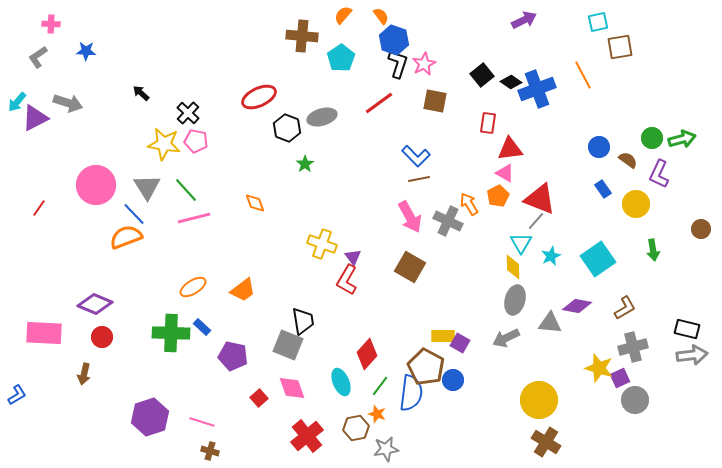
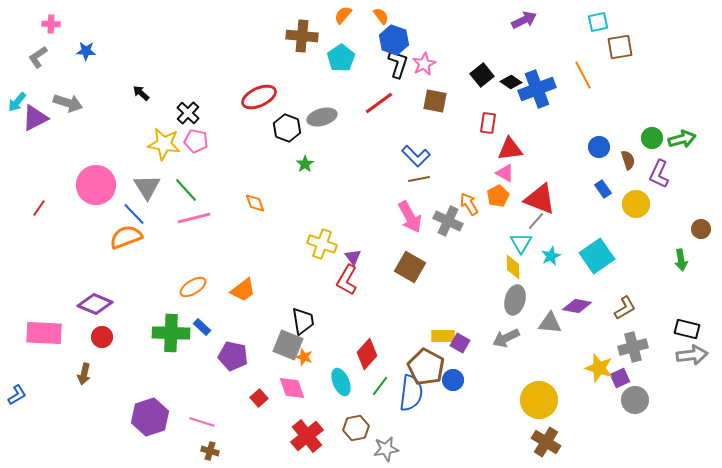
brown semicircle at (628, 160): rotated 36 degrees clockwise
green arrow at (653, 250): moved 28 px right, 10 px down
cyan square at (598, 259): moved 1 px left, 3 px up
orange star at (377, 414): moved 73 px left, 57 px up
